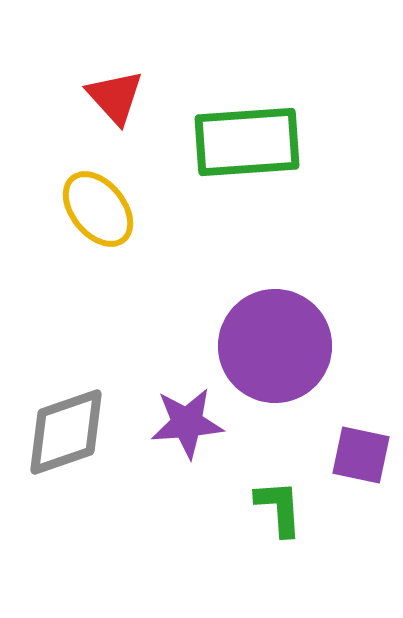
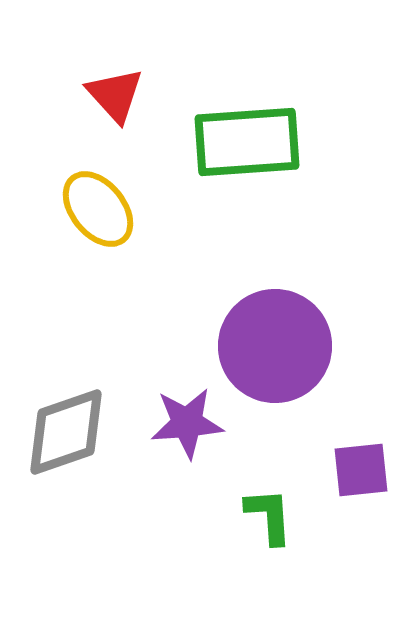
red triangle: moved 2 px up
purple square: moved 15 px down; rotated 18 degrees counterclockwise
green L-shape: moved 10 px left, 8 px down
